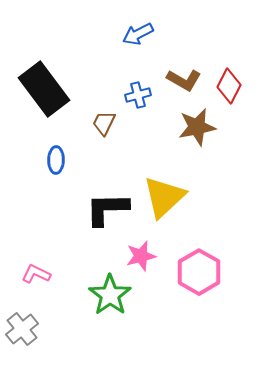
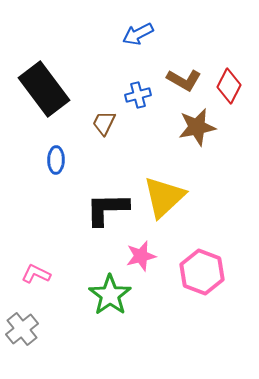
pink hexagon: moved 3 px right; rotated 9 degrees counterclockwise
